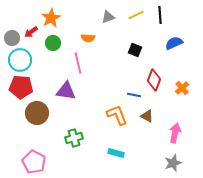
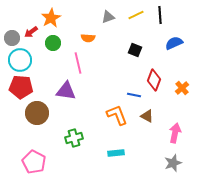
cyan rectangle: rotated 21 degrees counterclockwise
